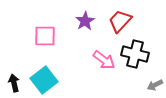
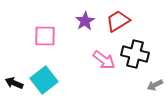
red trapezoid: moved 2 px left; rotated 15 degrees clockwise
black arrow: rotated 54 degrees counterclockwise
